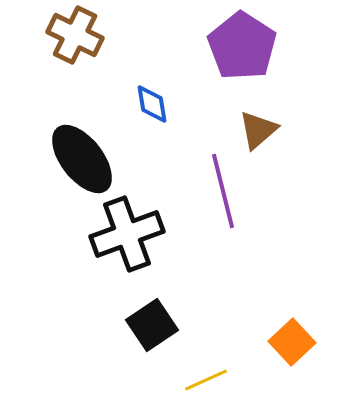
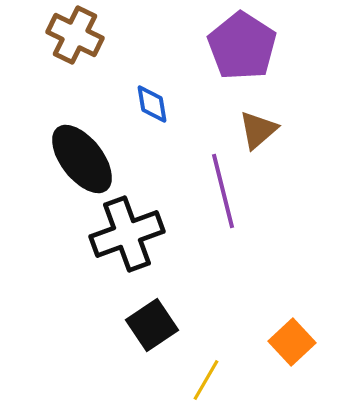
yellow line: rotated 36 degrees counterclockwise
